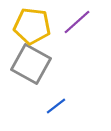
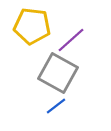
purple line: moved 6 px left, 18 px down
gray square: moved 27 px right, 9 px down
